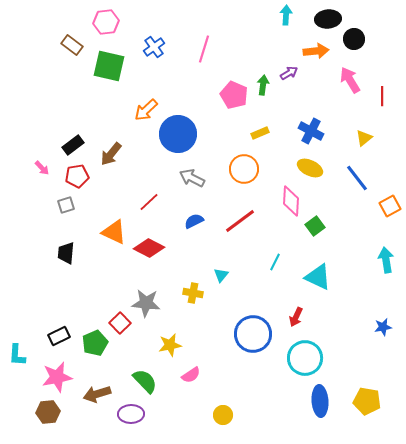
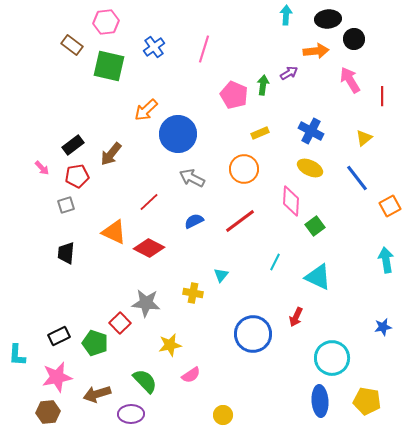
green pentagon at (95, 343): rotated 30 degrees counterclockwise
cyan circle at (305, 358): moved 27 px right
